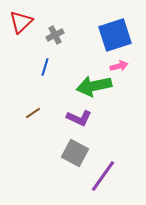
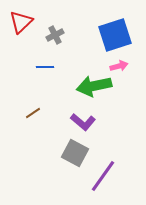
blue line: rotated 72 degrees clockwise
purple L-shape: moved 4 px right, 4 px down; rotated 15 degrees clockwise
